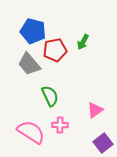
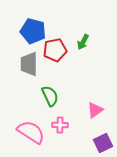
gray trapezoid: rotated 40 degrees clockwise
purple square: rotated 12 degrees clockwise
